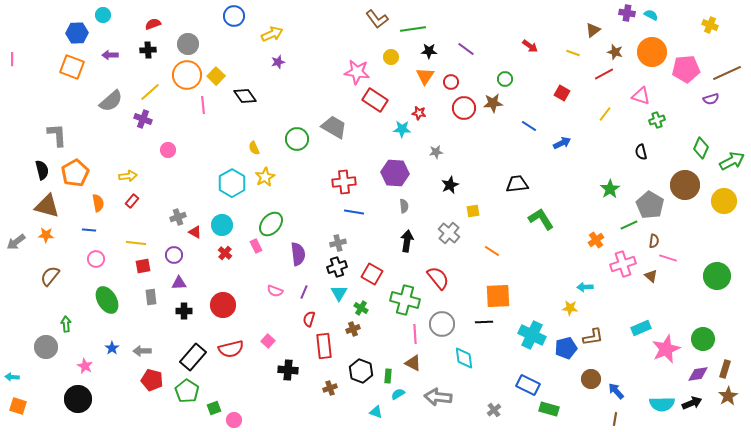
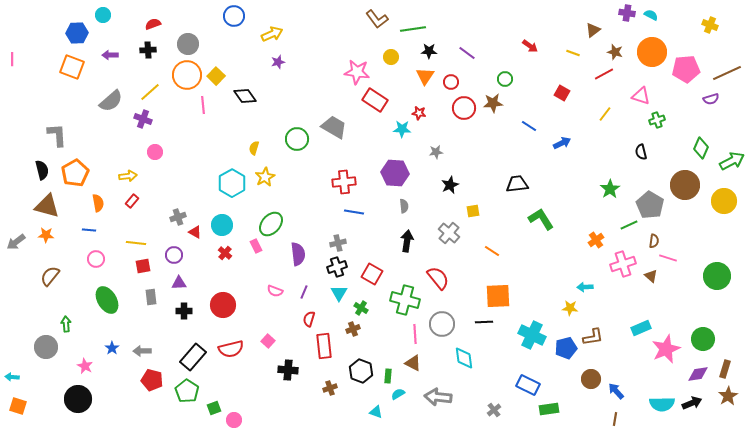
purple line at (466, 49): moved 1 px right, 4 px down
yellow semicircle at (254, 148): rotated 40 degrees clockwise
pink circle at (168, 150): moved 13 px left, 2 px down
green rectangle at (549, 409): rotated 24 degrees counterclockwise
